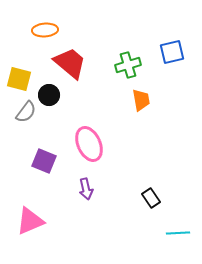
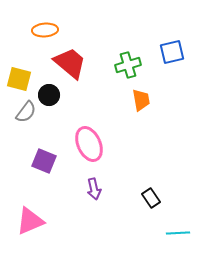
purple arrow: moved 8 px right
